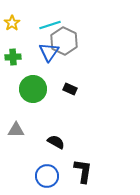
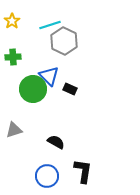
yellow star: moved 2 px up
blue triangle: moved 24 px down; rotated 20 degrees counterclockwise
gray triangle: moved 2 px left; rotated 18 degrees counterclockwise
